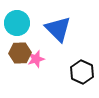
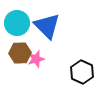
blue triangle: moved 11 px left, 3 px up
